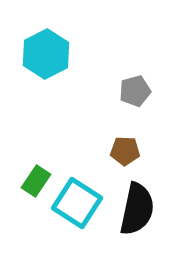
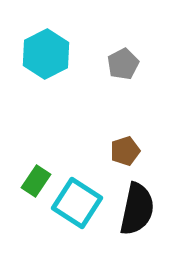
gray pentagon: moved 12 px left, 27 px up; rotated 12 degrees counterclockwise
brown pentagon: rotated 20 degrees counterclockwise
